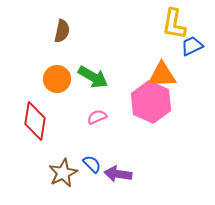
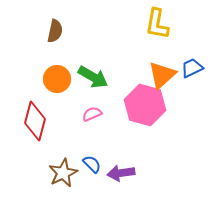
yellow L-shape: moved 17 px left
brown semicircle: moved 7 px left
blue trapezoid: moved 22 px down
orange triangle: rotated 40 degrees counterclockwise
pink hexagon: moved 6 px left, 3 px down; rotated 9 degrees counterclockwise
pink semicircle: moved 5 px left, 3 px up
red diamond: rotated 6 degrees clockwise
purple arrow: moved 3 px right, 1 px up; rotated 16 degrees counterclockwise
